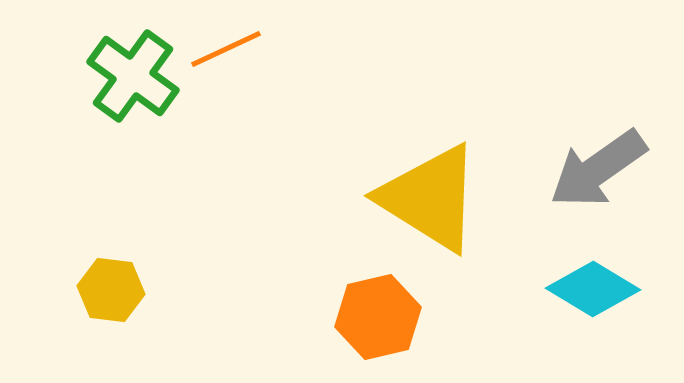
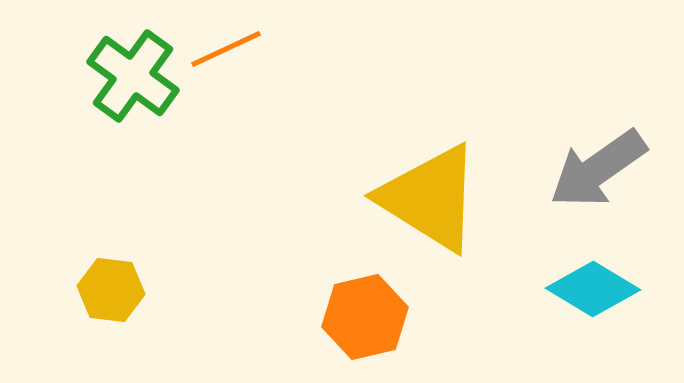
orange hexagon: moved 13 px left
